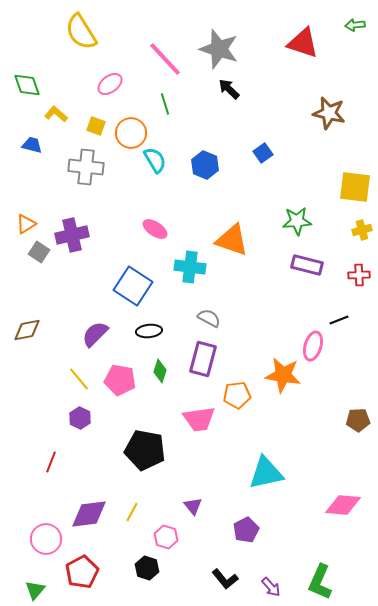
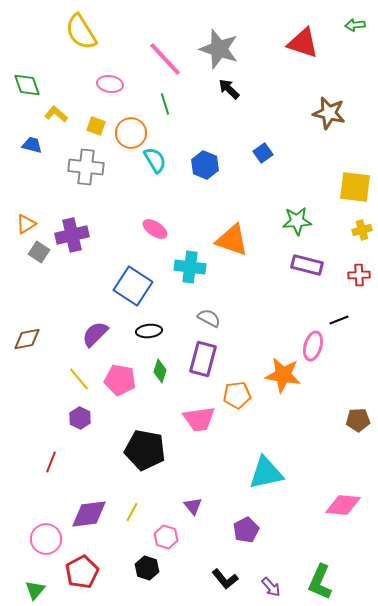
pink ellipse at (110, 84): rotated 45 degrees clockwise
brown diamond at (27, 330): moved 9 px down
